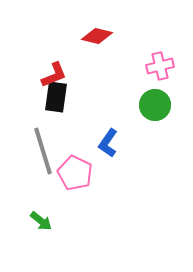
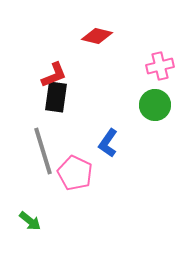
green arrow: moved 11 px left
